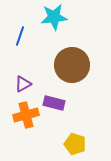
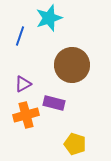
cyan star: moved 5 px left, 1 px down; rotated 12 degrees counterclockwise
